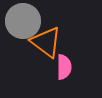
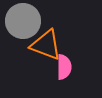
orange triangle: moved 3 px down; rotated 16 degrees counterclockwise
